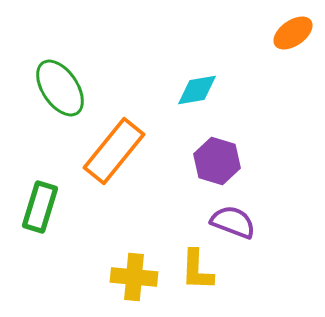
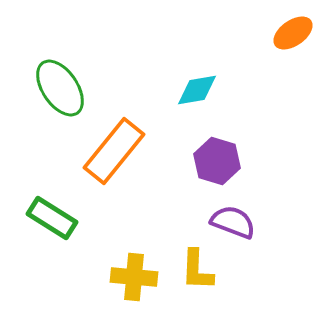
green rectangle: moved 12 px right, 11 px down; rotated 75 degrees counterclockwise
